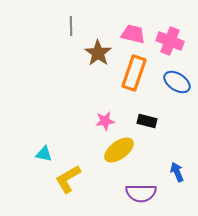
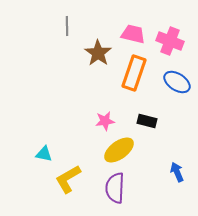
gray line: moved 4 px left
purple semicircle: moved 26 px left, 5 px up; rotated 92 degrees clockwise
